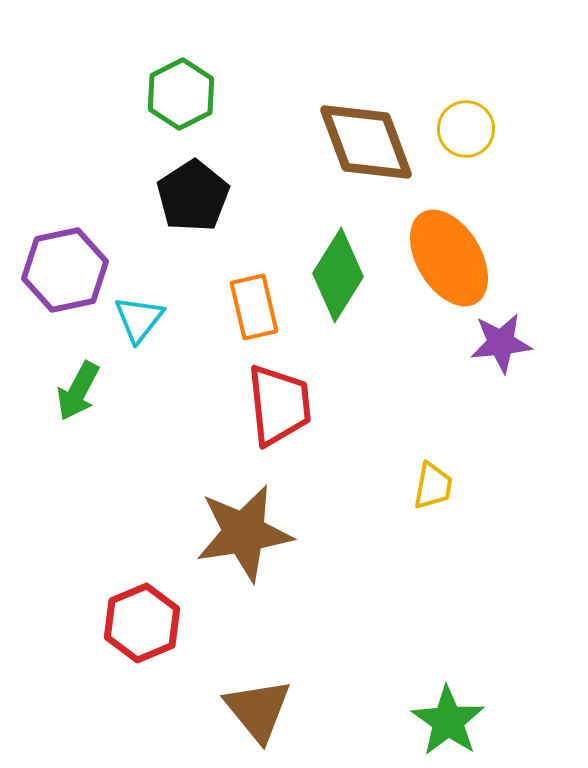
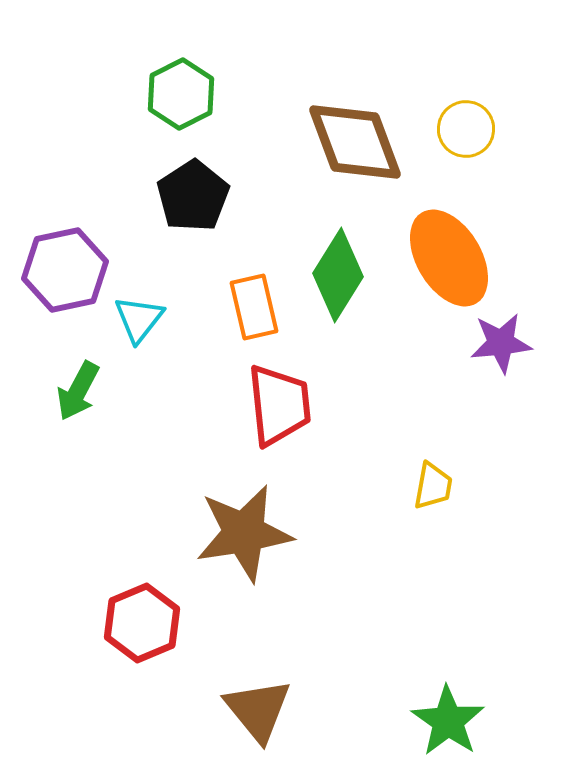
brown diamond: moved 11 px left
